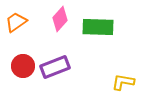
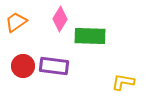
pink diamond: rotated 10 degrees counterclockwise
green rectangle: moved 8 px left, 9 px down
purple rectangle: moved 1 px left, 1 px up; rotated 28 degrees clockwise
